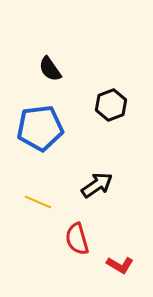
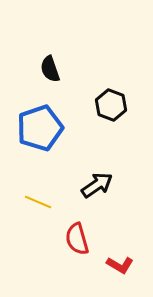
black semicircle: rotated 16 degrees clockwise
black hexagon: rotated 20 degrees counterclockwise
blue pentagon: rotated 12 degrees counterclockwise
